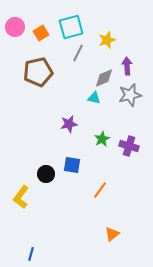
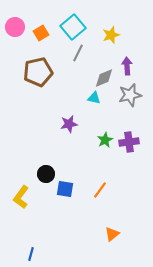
cyan square: moved 2 px right; rotated 25 degrees counterclockwise
yellow star: moved 4 px right, 5 px up
green star: moved 3 px right, 1 px down
purple cross: moved 4 px up; rotated 24 degrees counterclockwise
blue square: moved 7 px left, 24 px down
